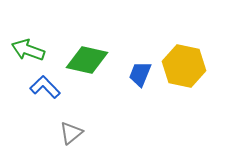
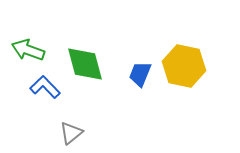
green diamond: moved 2 px left, 4 px down; rotated 63 degrees clockwise
